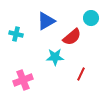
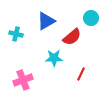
cyan star: moved 1 px left, 1 px down
